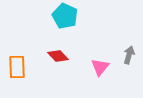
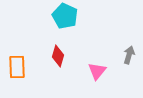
red diamond: rotated 60 degrees clockwise
pink triangle: moved 3 px left, 4 px down
